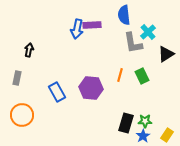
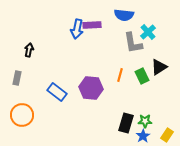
blue semicircle: rotated 78 degrees counterclockwise
black triangle: moved 7 px left, 13 px down
blue rectangle: rotated 24 degrees counterclockwise
